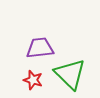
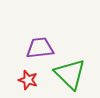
red star: moved 5 px left
